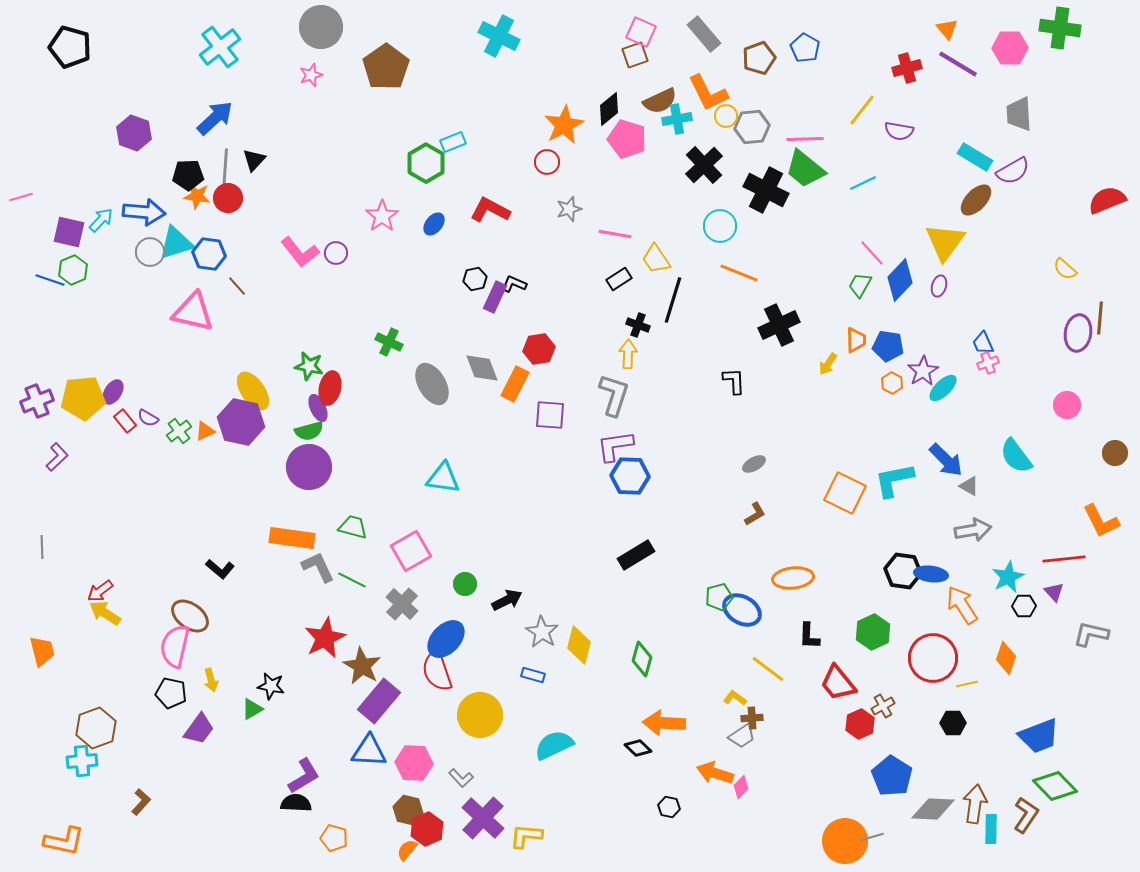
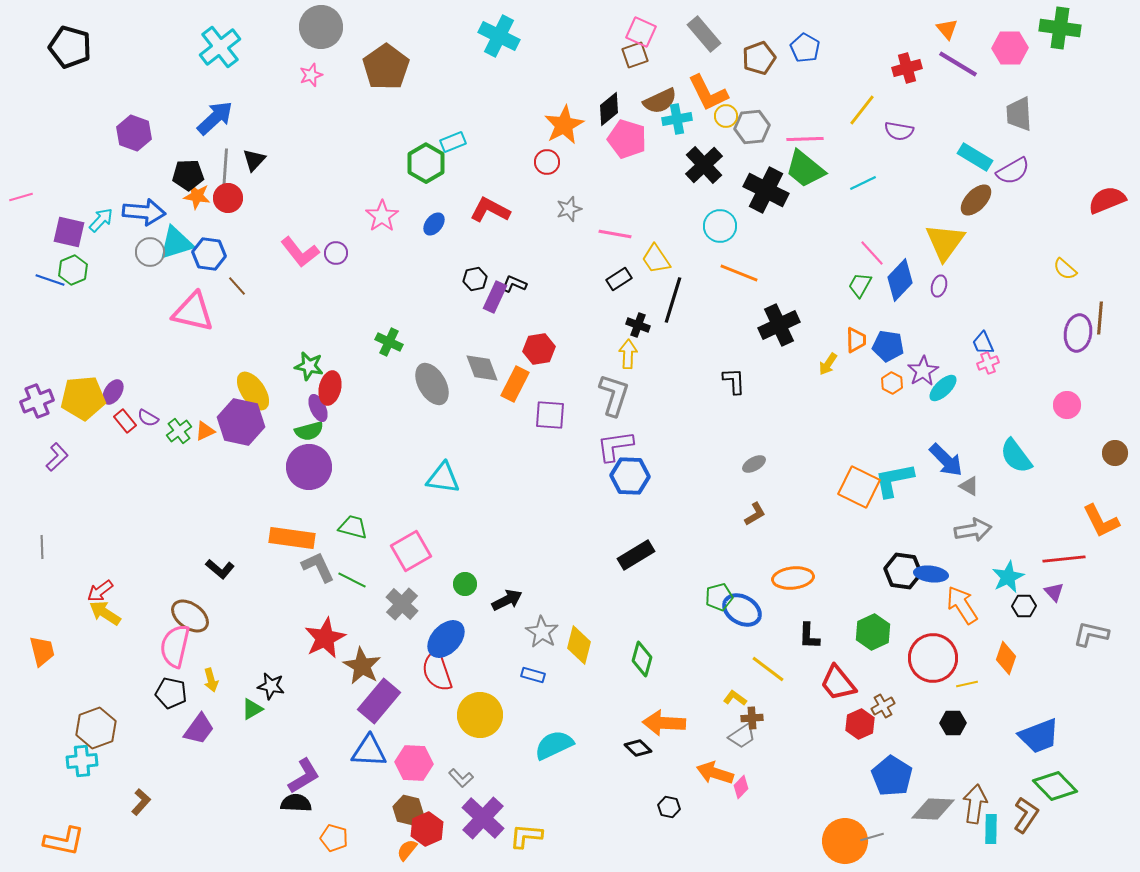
orange square at (845, 493): moved 14 px right, 6 px up
